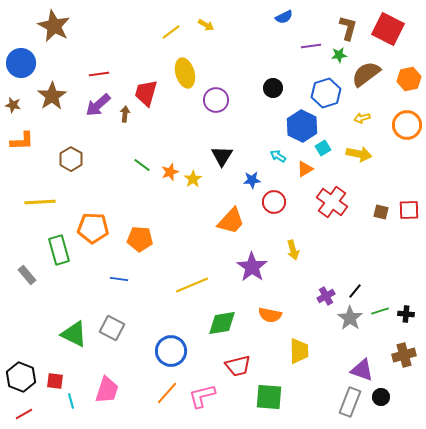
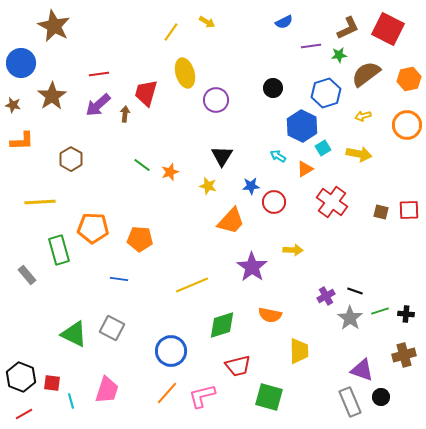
blue semicircle at (284, 17): moved 5 px down
yellow arrow at (206, 25): moved 1 px right, 3 px up
brown L-shape at (348, 28): rotated 50 degrees clockwise
yellow line at (171, 32): rotated 18 degrees counterclockwise
yellow arrow at (362, 118): moved 1 px right, 2 px up
yellow star at (193, 179): moved 15 px right, 7 px down; rotated 24 degrees counterclockwise
blue star at (252, 180): moved 1 px left, 6 px down
yellow arrow at (293, 250): rotated 72 degrees counterclockwise
black line at (355, 291): rotated 70 degrees clockwise
green diamond at (222, 323): moved 2 px down; rotated 8 degrees counterclockwise
red square at (55, 381): moved 3 px left, 2 px down
green square at (269, 397): rotated 12 degrees clockwise
gray rectangle at (350, 402): rotated 44 degrees counterclockwise
